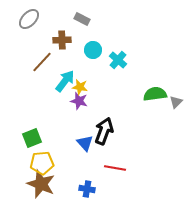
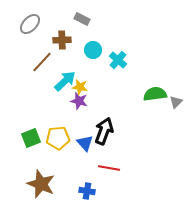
gray ellipse: moved 1 px right, 5 px down
cyan arrow: rotated 10 degrees clockwise
green square: moved 1 px left
yellow pentagon: moved 16 px right, 25 px up
red line: moved 6 px left
blue cross: moved 2 px down
